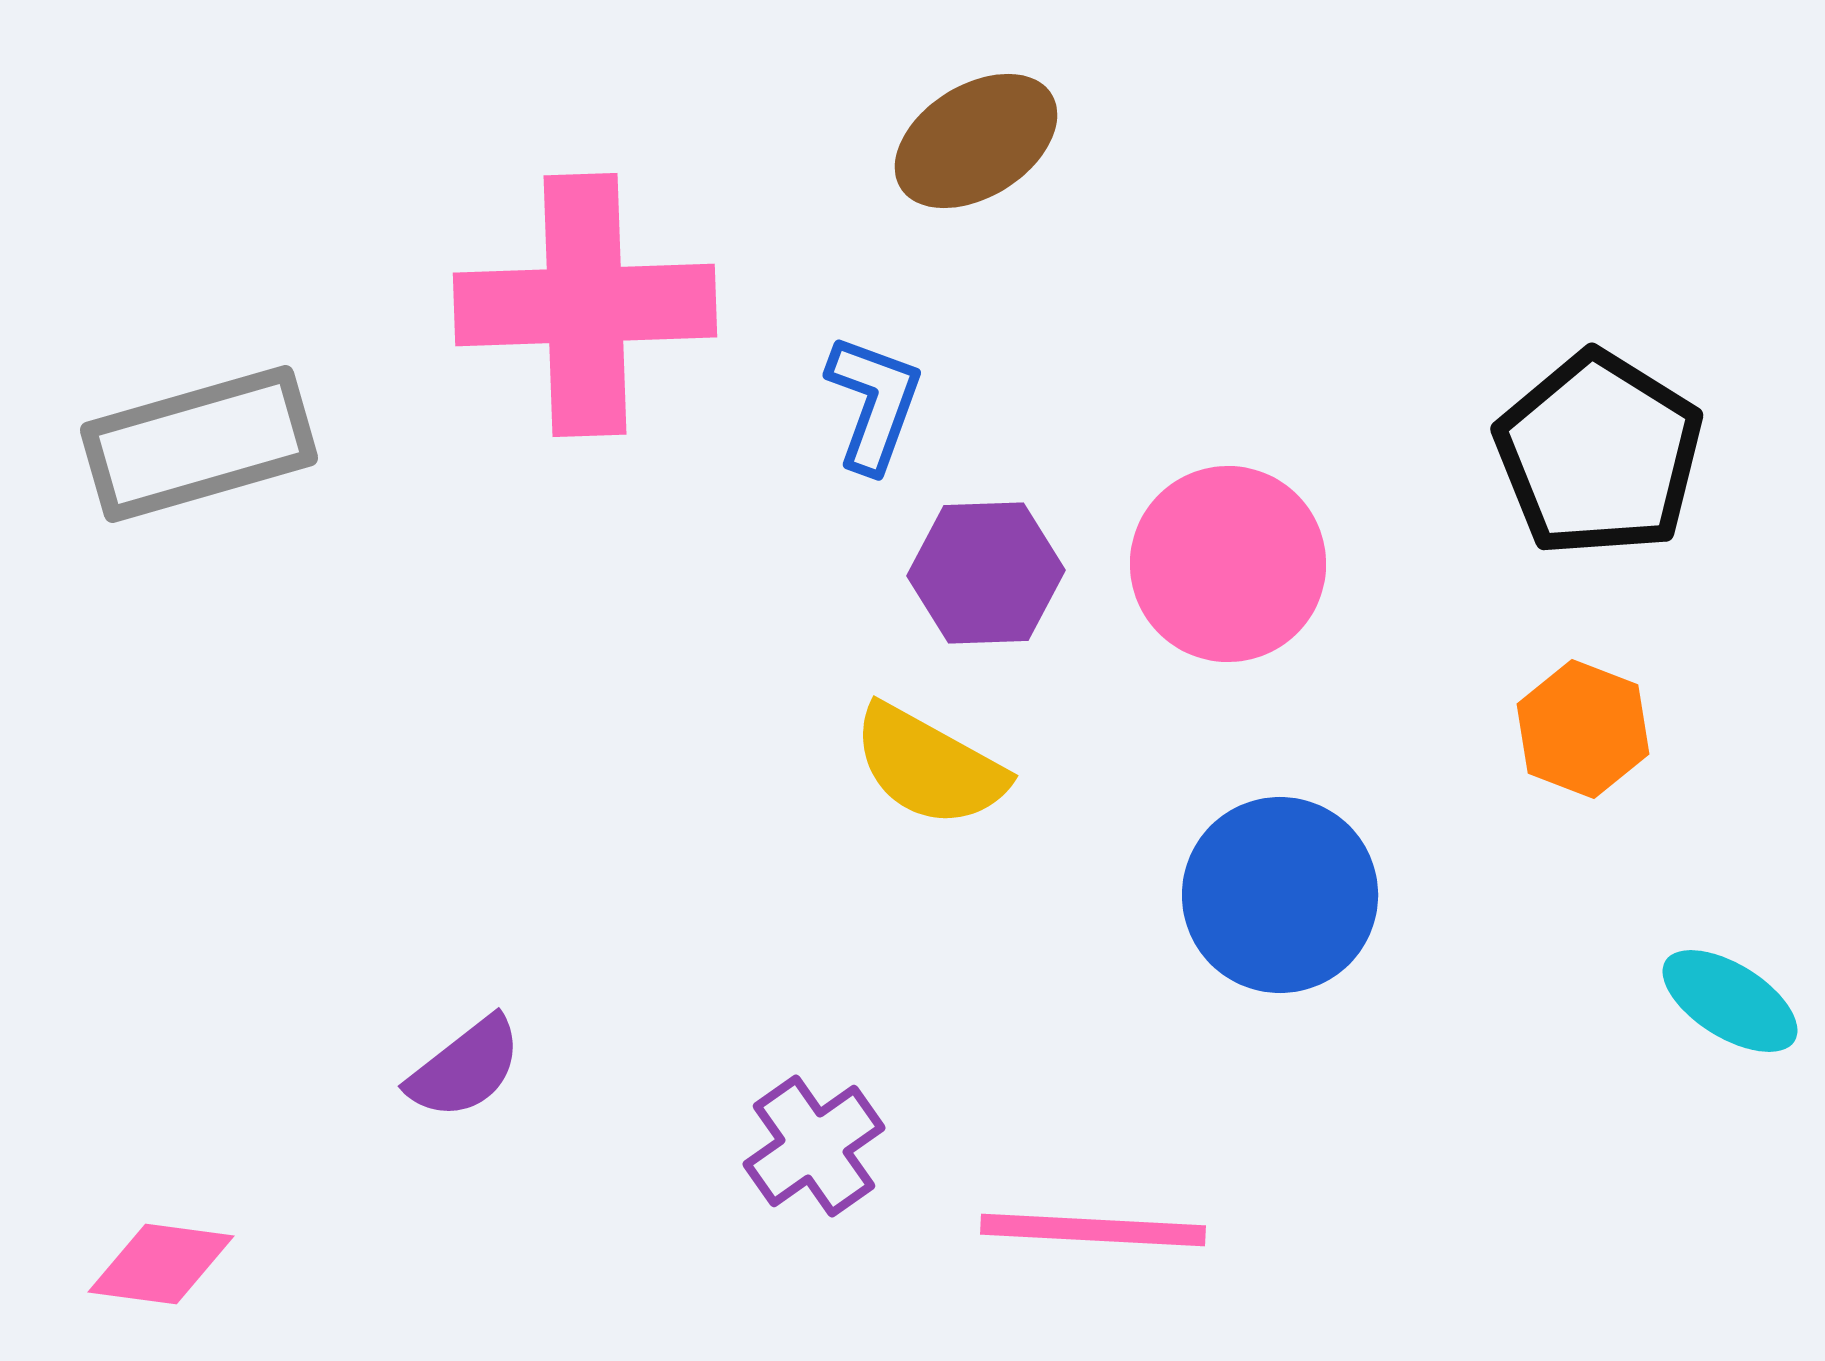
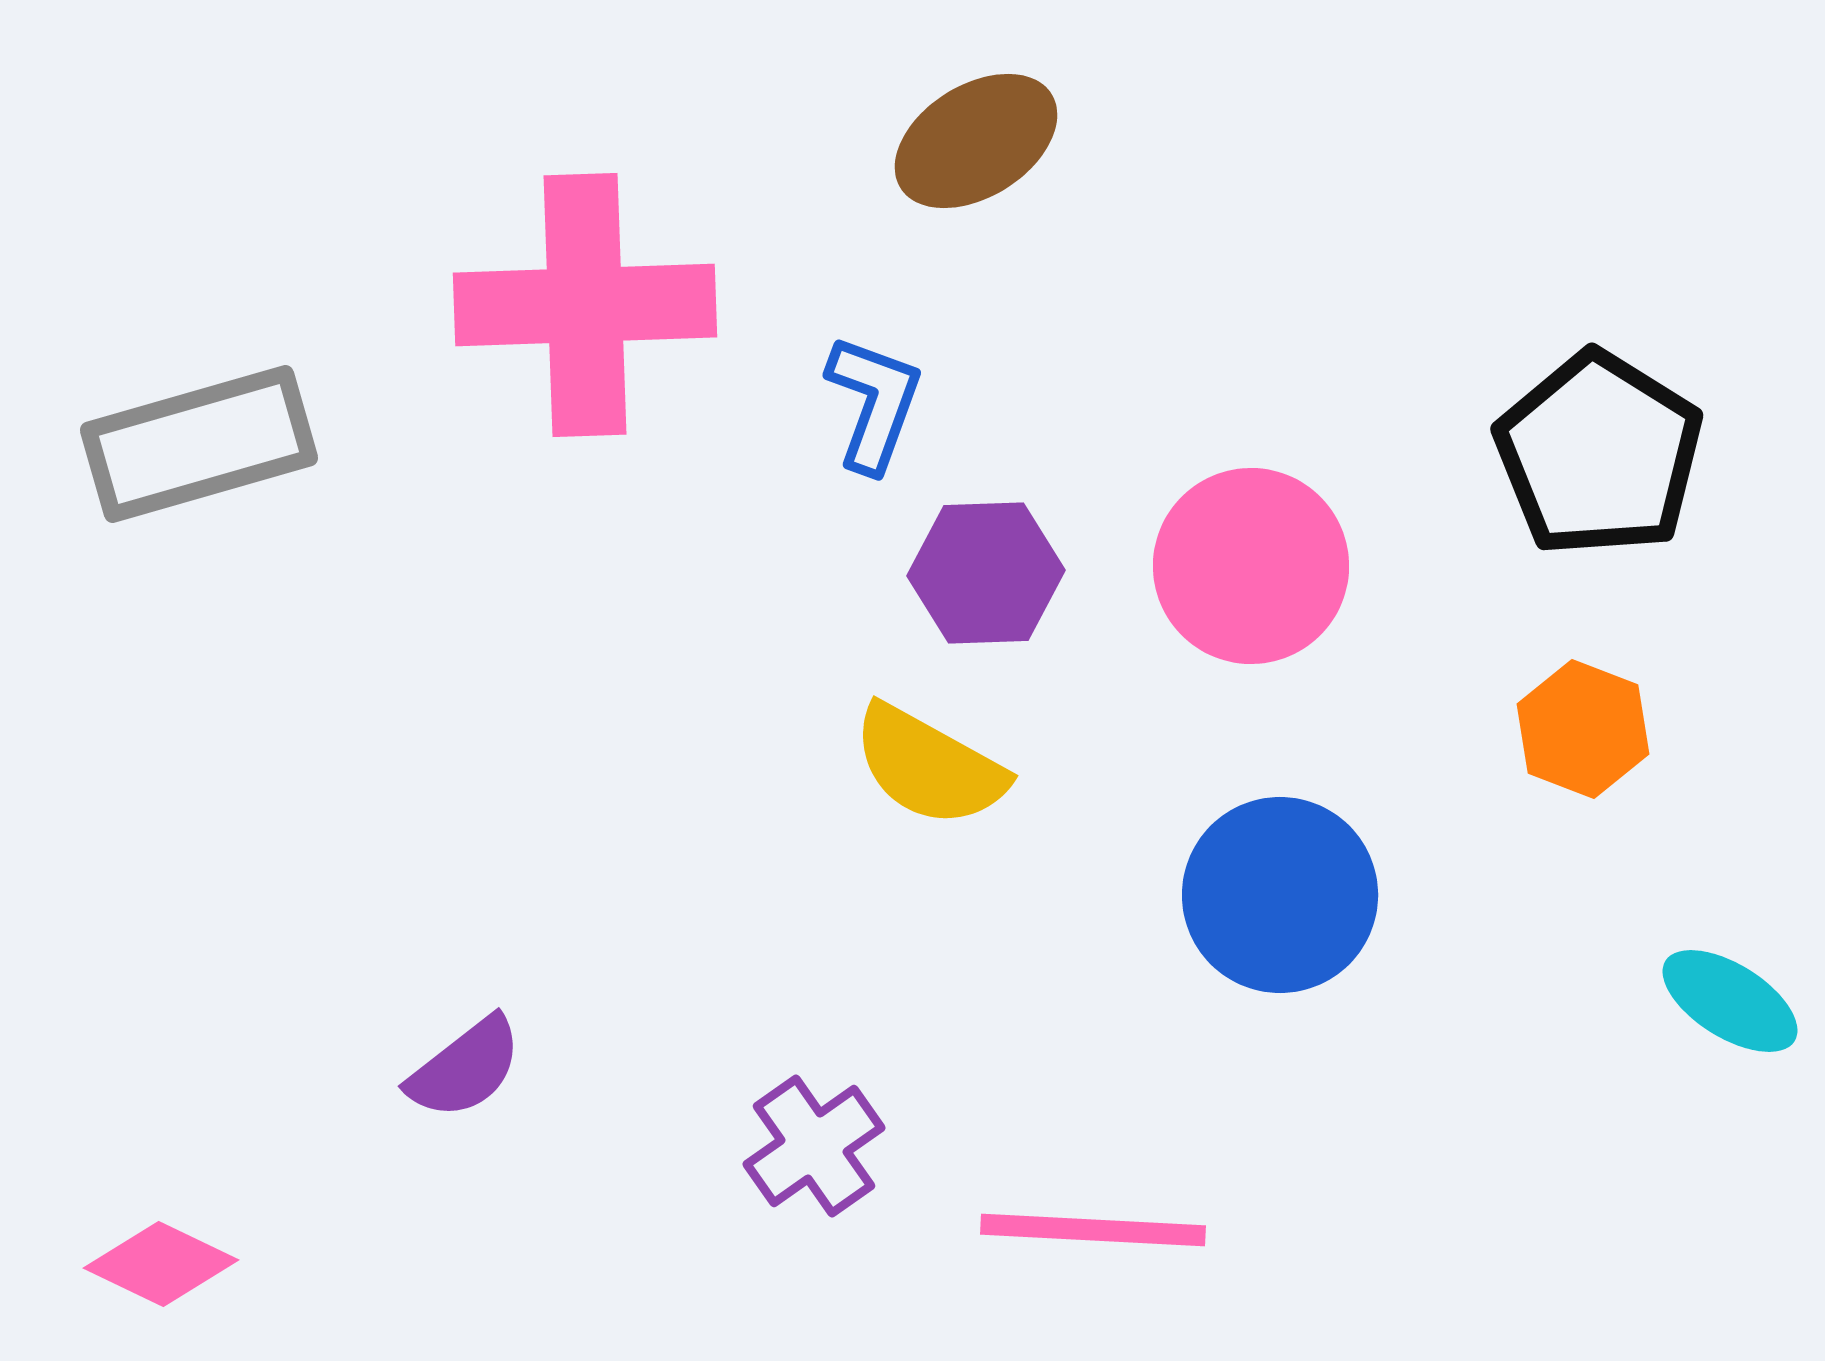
pink circle: moved 23 px right, 2 px down
pink diamond: rotated 18 degrees clockwise
